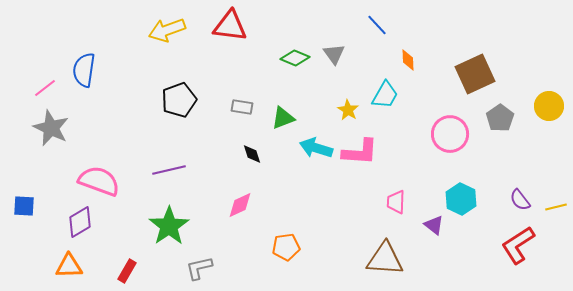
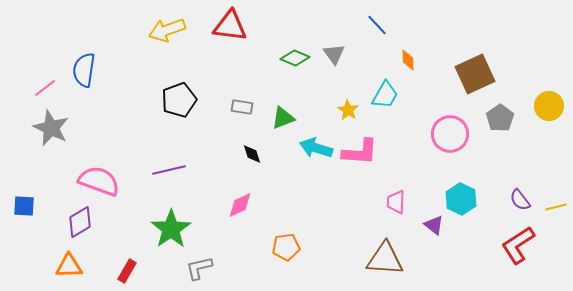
green star: moved 2 px right, 3 px down
